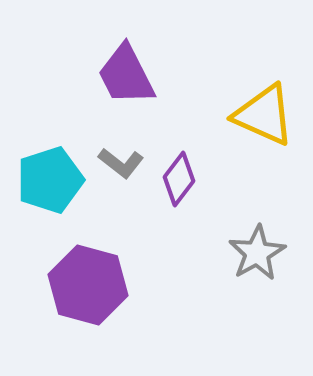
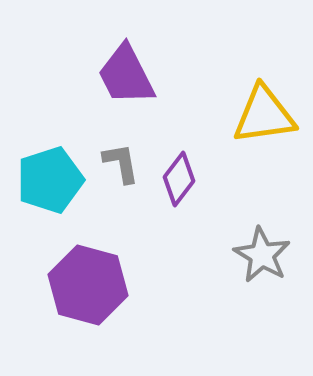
yellow triangle: rotated 32 degrees counterclockwise
gray L-shape: rotated 138 degrees counterclockwise
gray star: moved 5 px right, 2 px down; rotated 12 degrees counterclockwise
